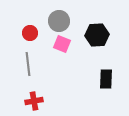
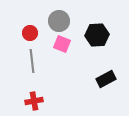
gray line: moved 4 px right, 3 px up
black rectangle: rotated 60 degrees clockwise
